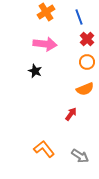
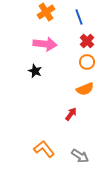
red cross: moved 2 px down
